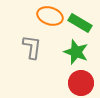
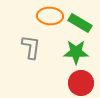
orange ellipse: rotated 15 degrees counterclockwise
gray L-shape: moved 1 px left
green star: rotated 20 degrees counterclockwise
